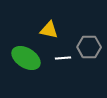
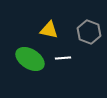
gray hexagon: moved 15 px up; rotated 20 degrees clockwise
green ellipse: moved 4 px right, 1 px down
